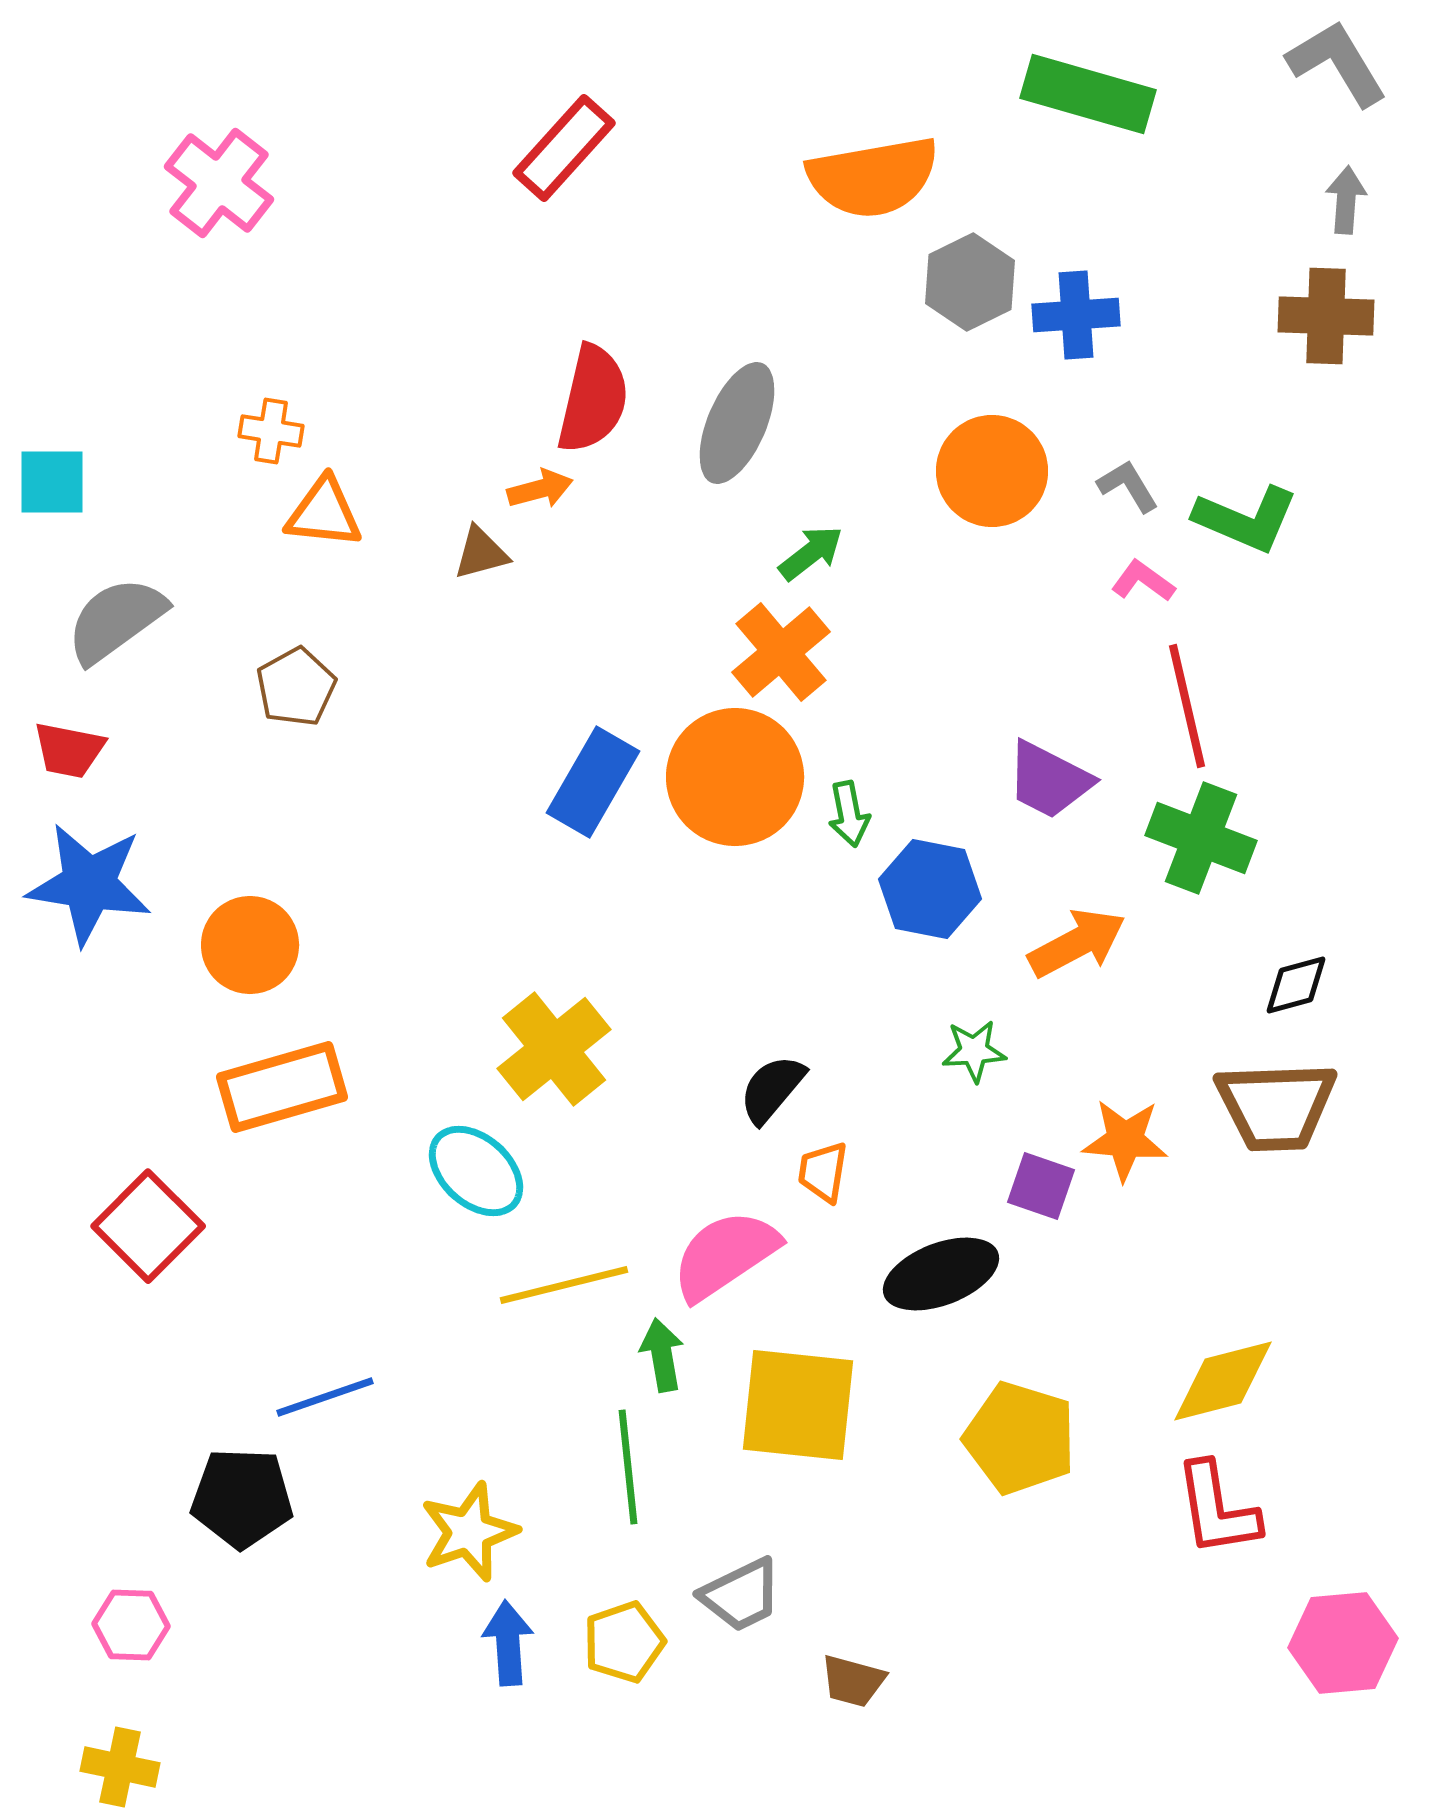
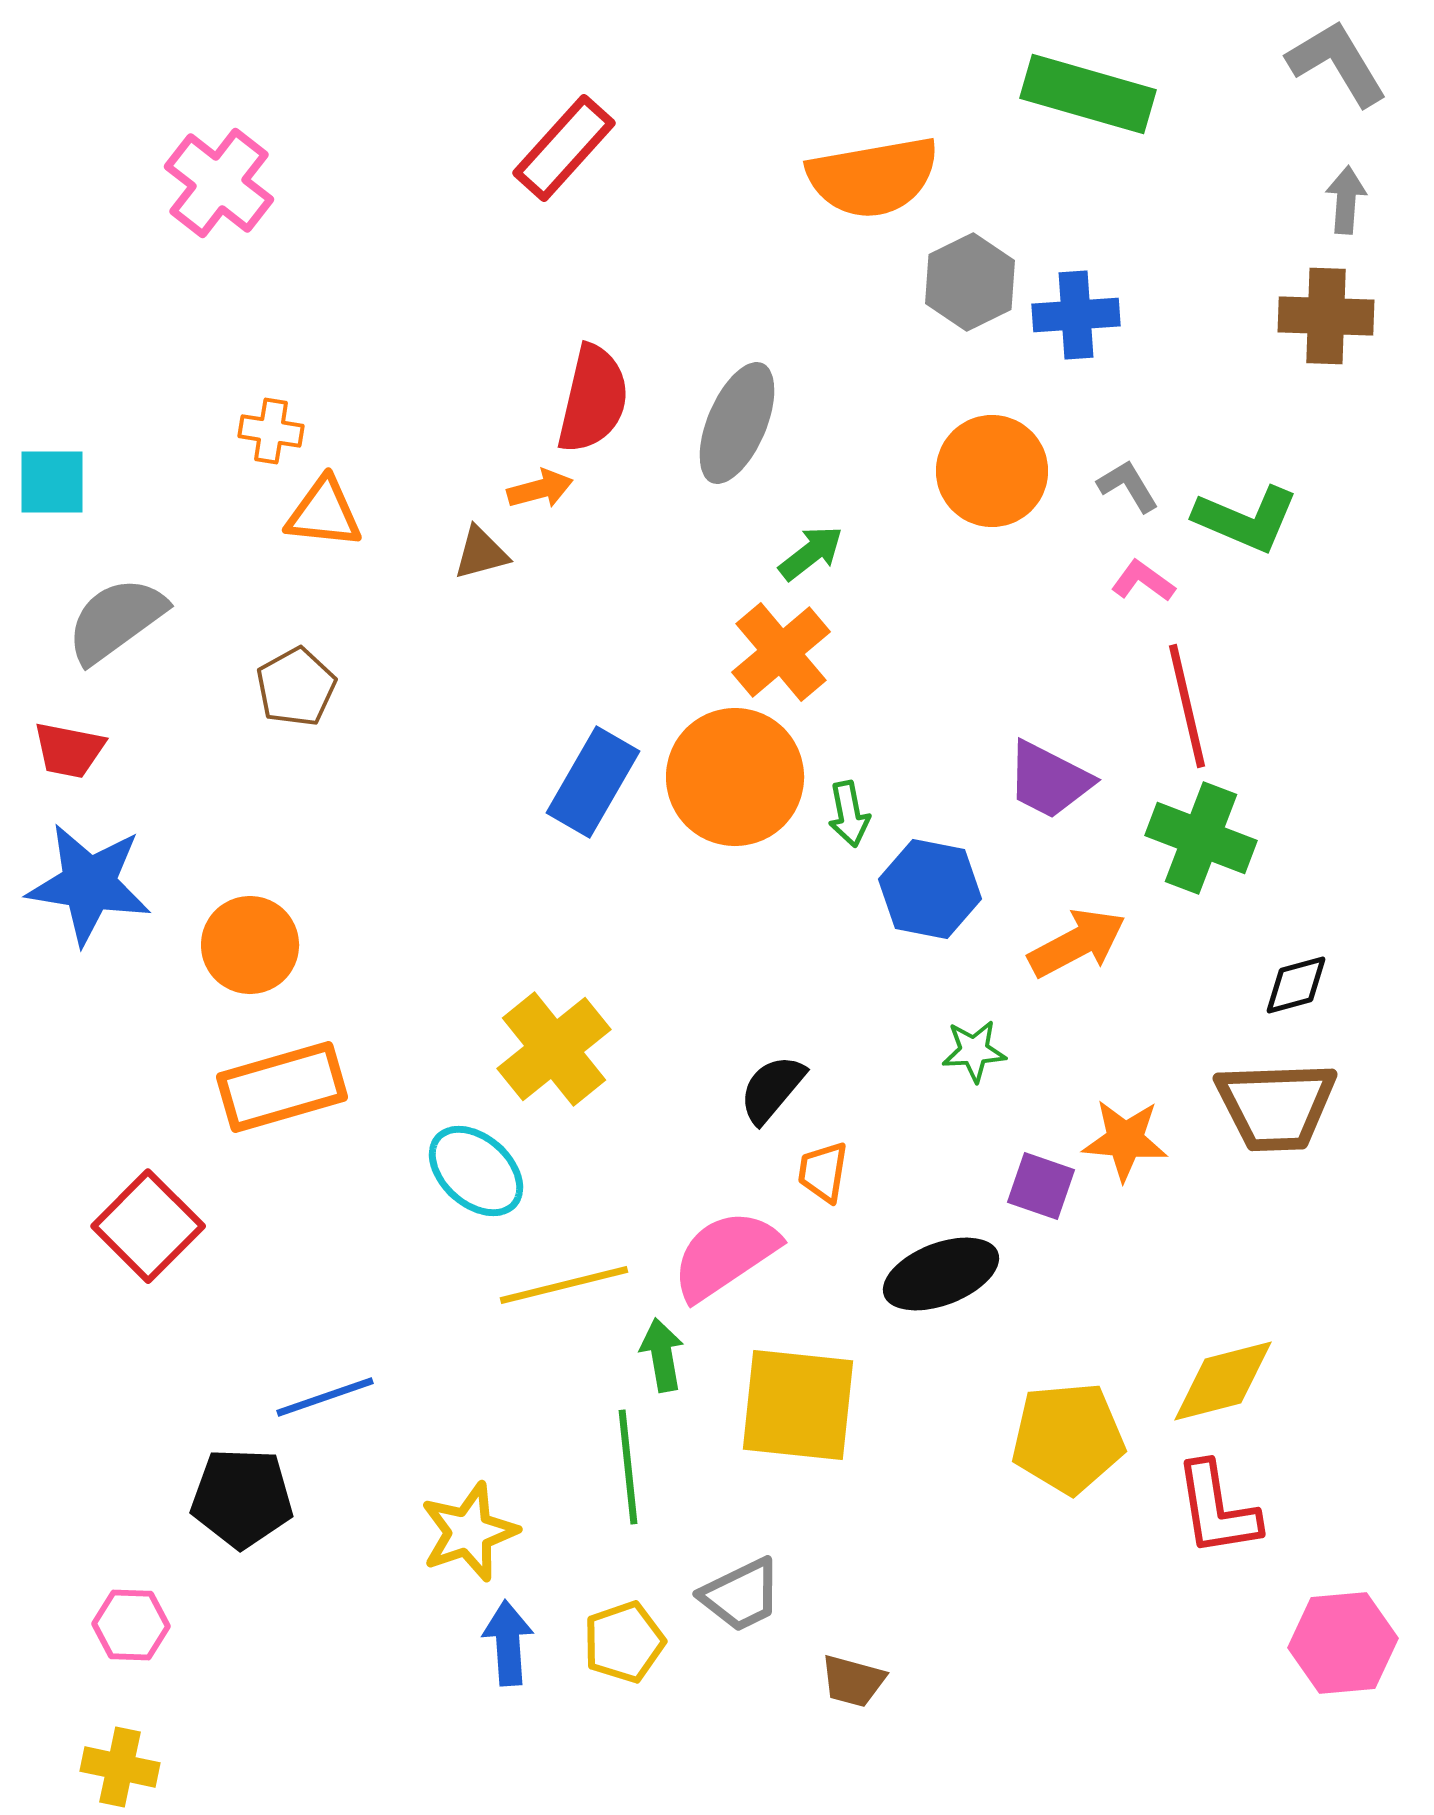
yellow pentagon at (1020, 1438): moved 48 px right; rotated 22 degrees counterclockwise
